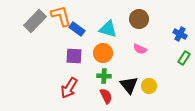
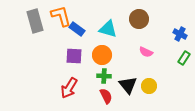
gray rectangle: rotated 60 degrees counterclockwise
pink semicircle: moved 6 px right, 3 px down
orange circle: moved 1 px left, 2 px down
black triangle: moved 1 px left
